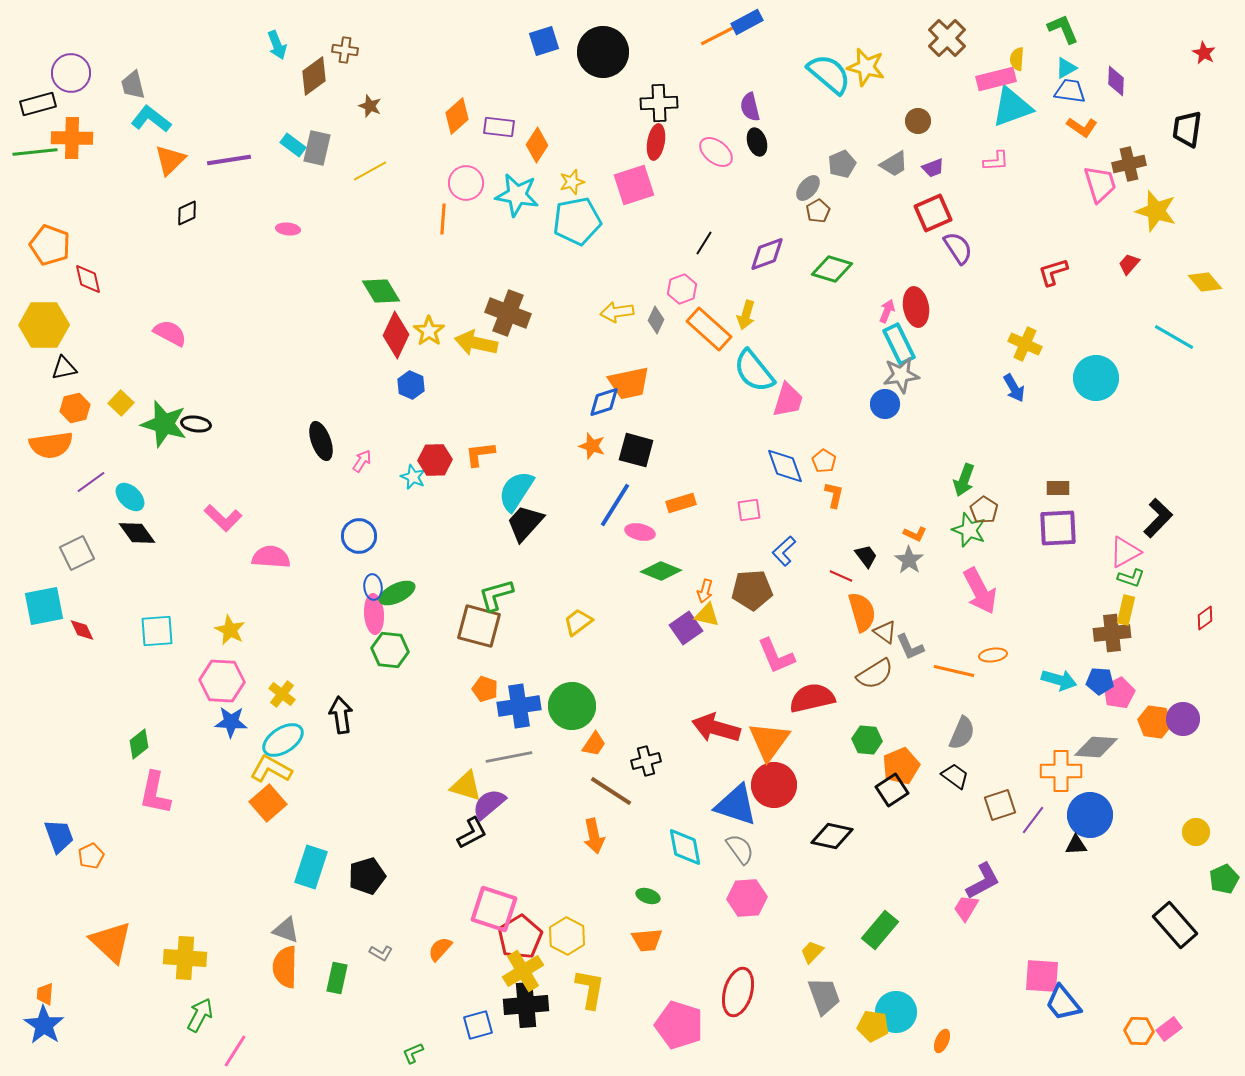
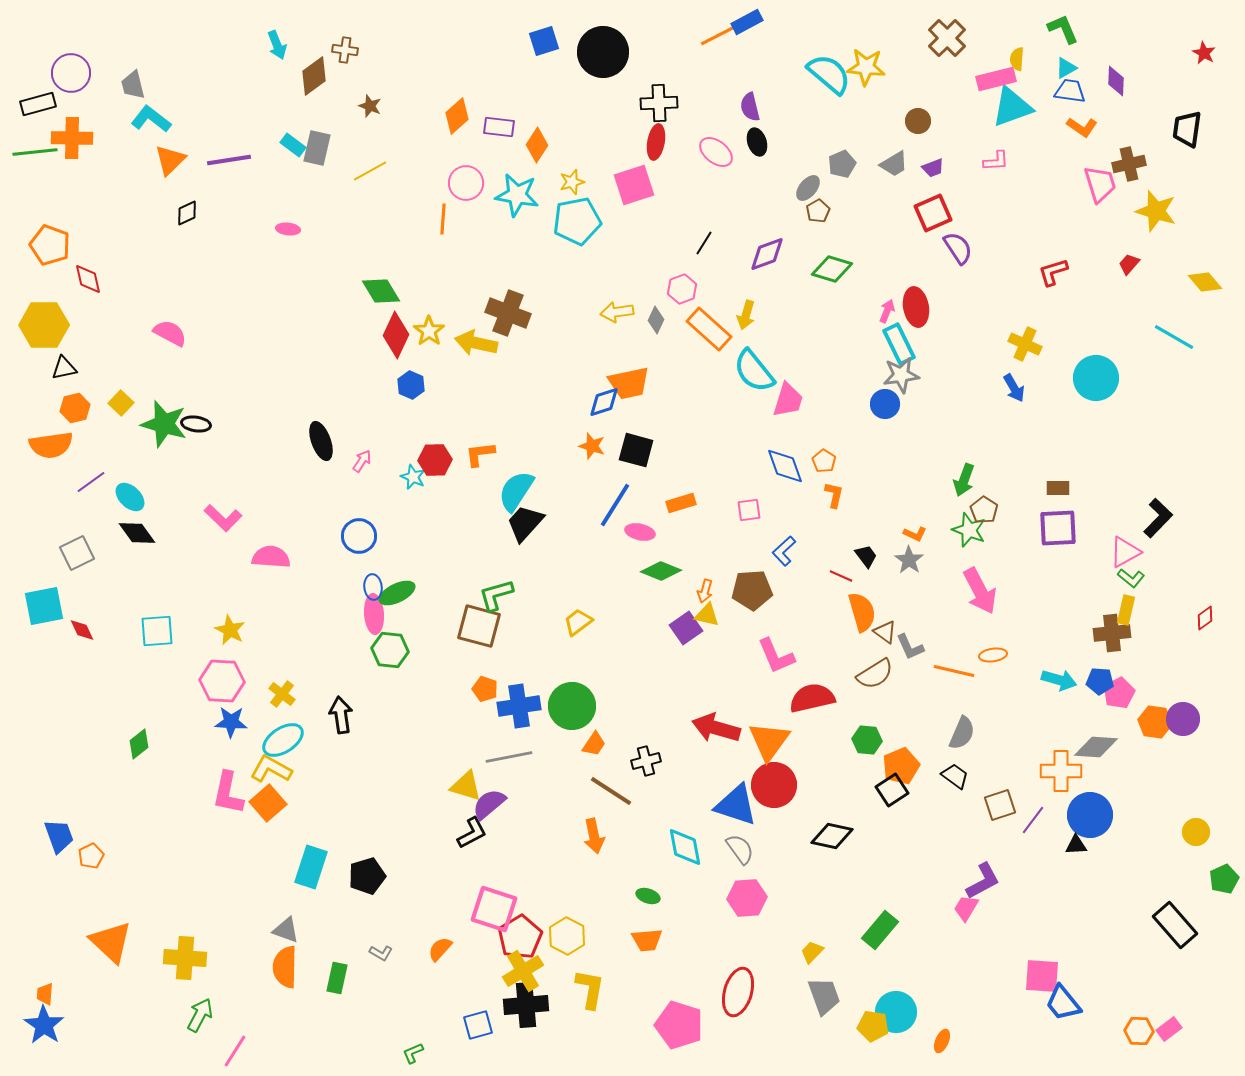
yellow star at (866, 67): rotated 9 degrees counterclockwise
green L-shape at (1131, 578): rotated 20 degrees clockwise
pink L-shape at (155, 793): moved 73 px right
